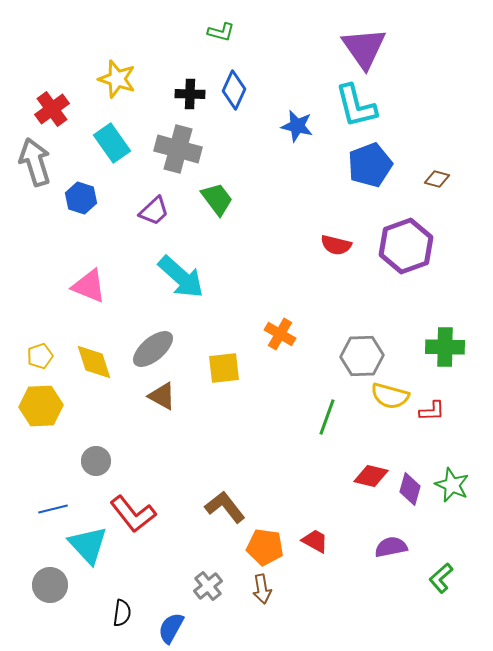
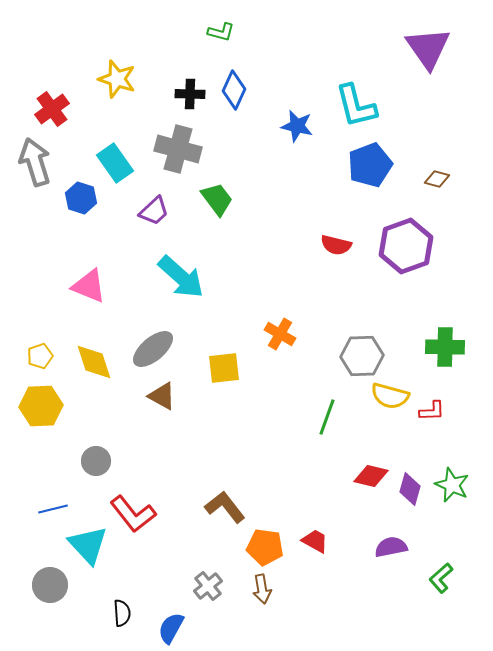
purple triangle at (364, 48): moved 64 px right
cyan rectangle at (112, 143): moved 3 px right, 20 px down
black semicircle at (122, 613): rotated 12 degrees counterclockwise
